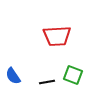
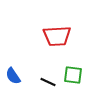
green square: rotated 12 degrees counterclockwise
black line: moved 1 px right; rotated 35 degrees clockwise
